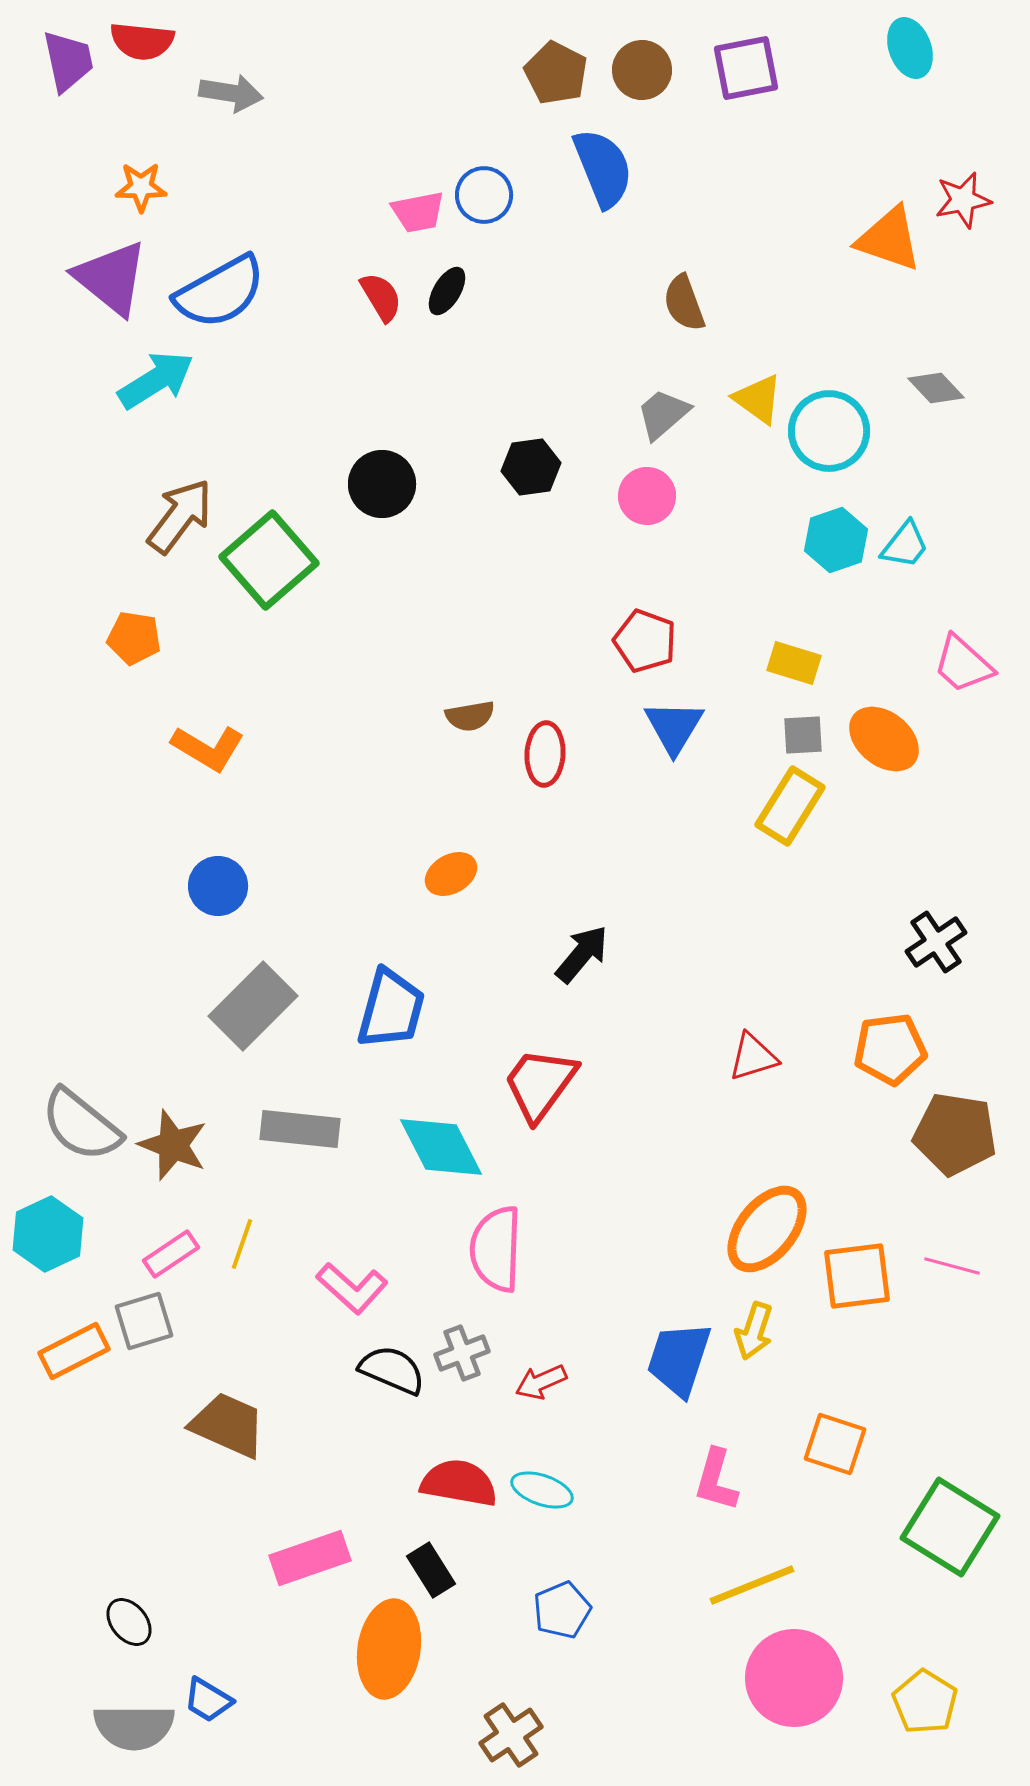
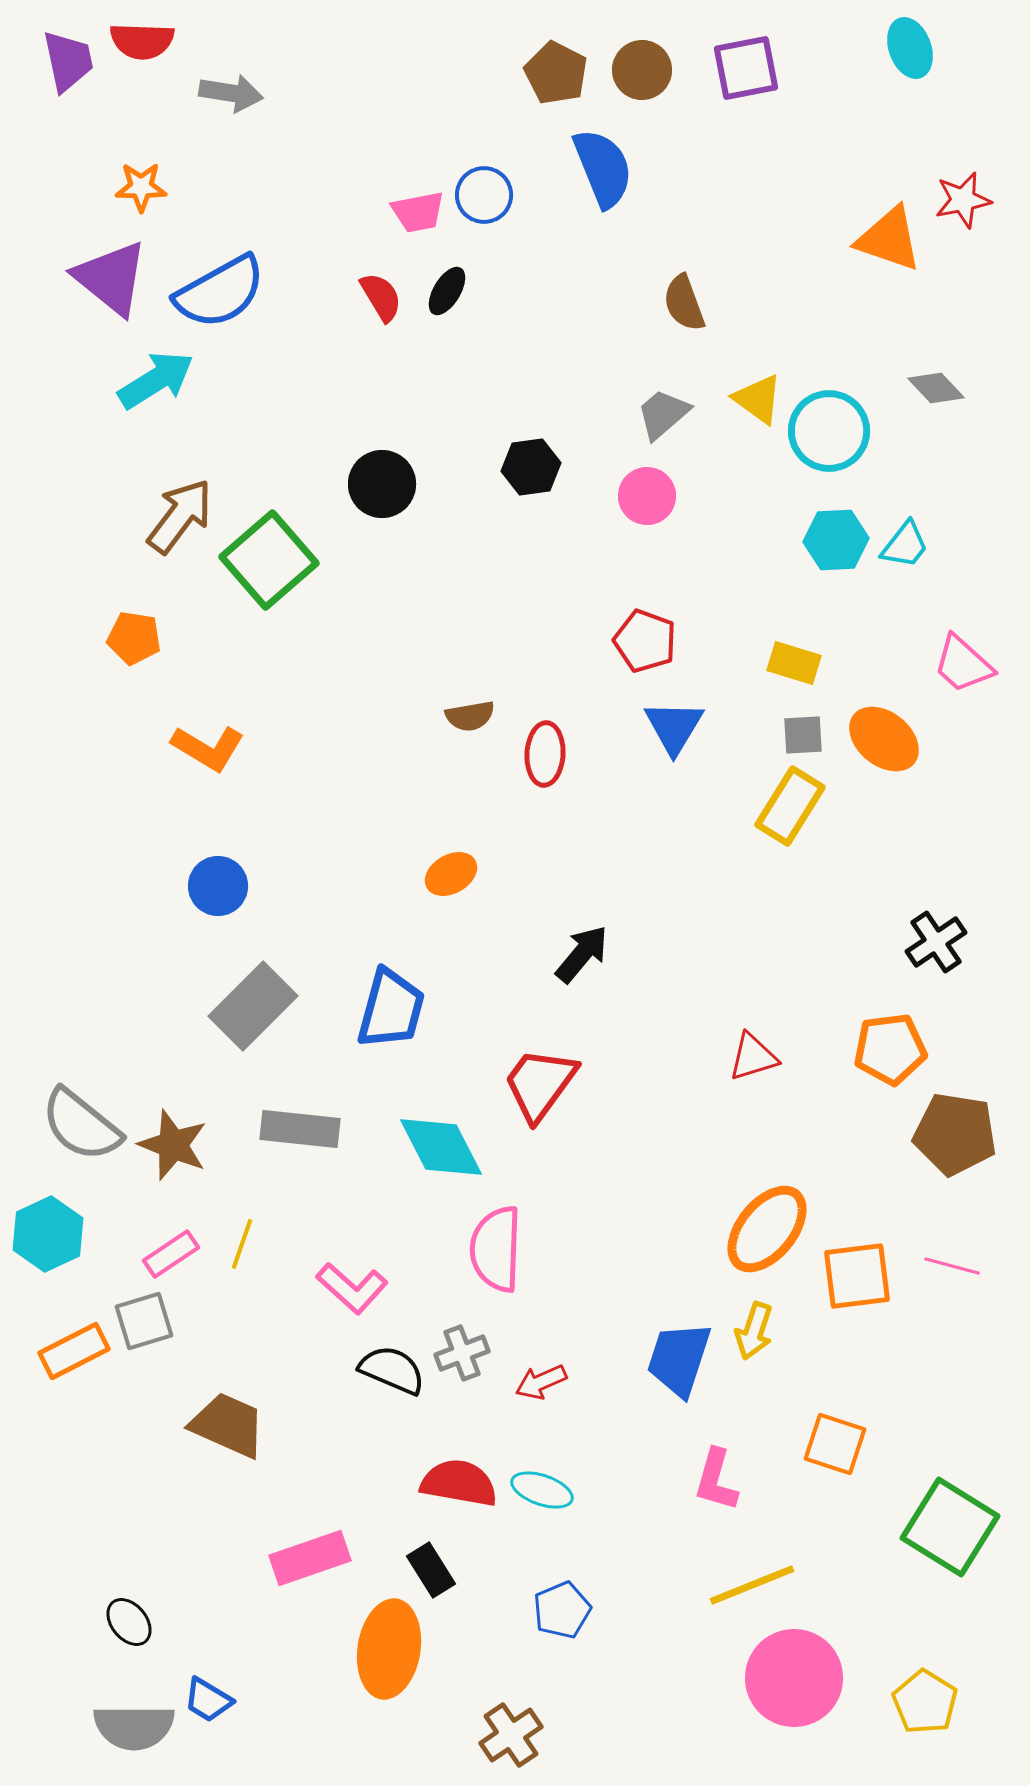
red semicircle at (142, 41): rotated 4 degrees counterclockwise
cyan hexagon at (836, 540): rotated 16 degrees clockwise
